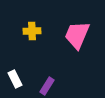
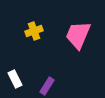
yellow cross: moved 2 px right; rotated 18 degrees counterclockwise
pink trapezoid: moved 1 px right
